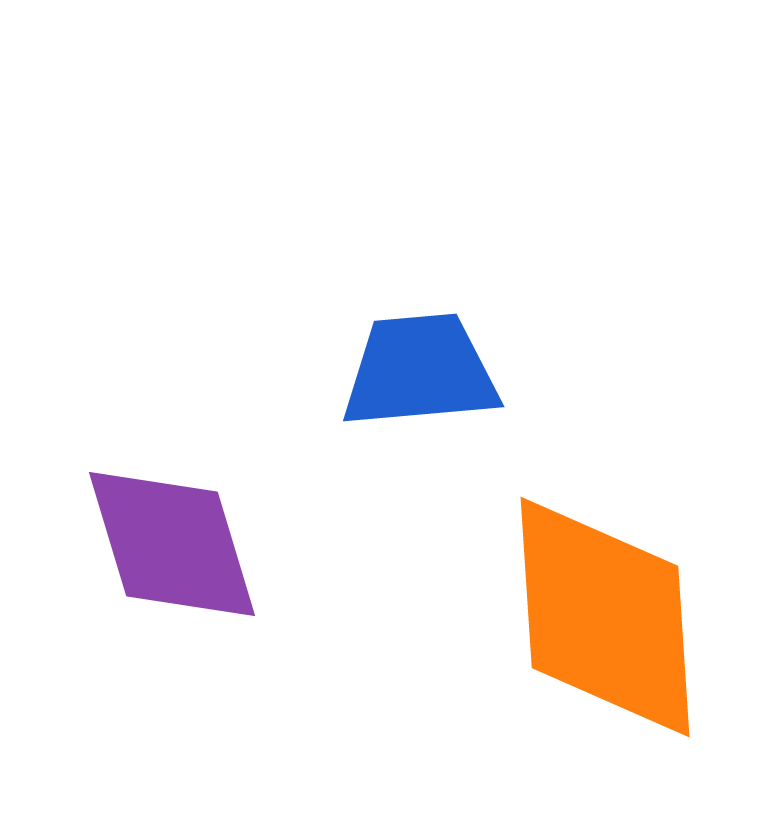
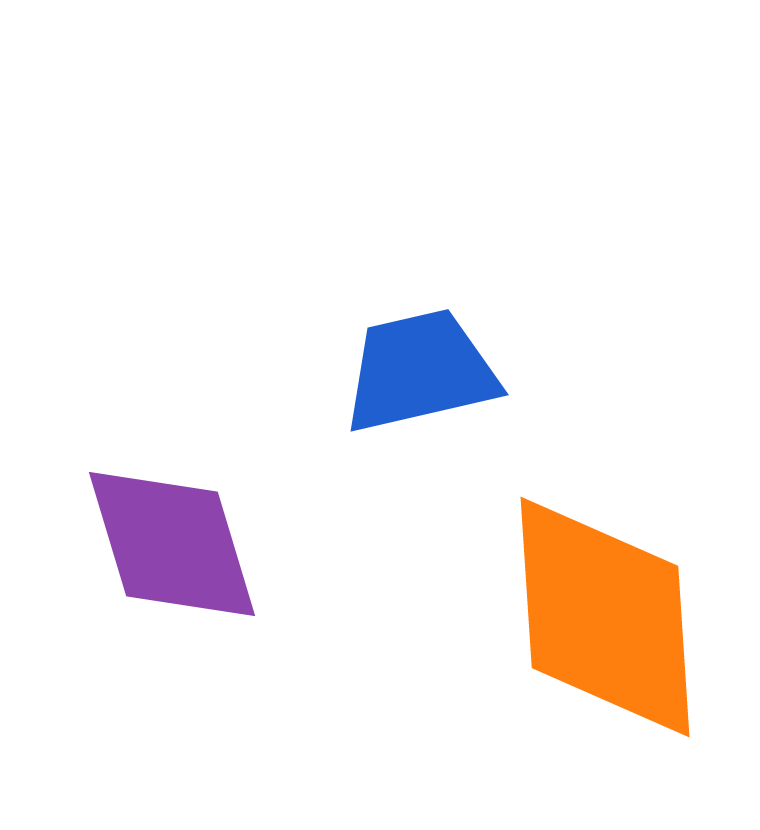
blue trapezoid: rotated 8 degrees counterclockwise
